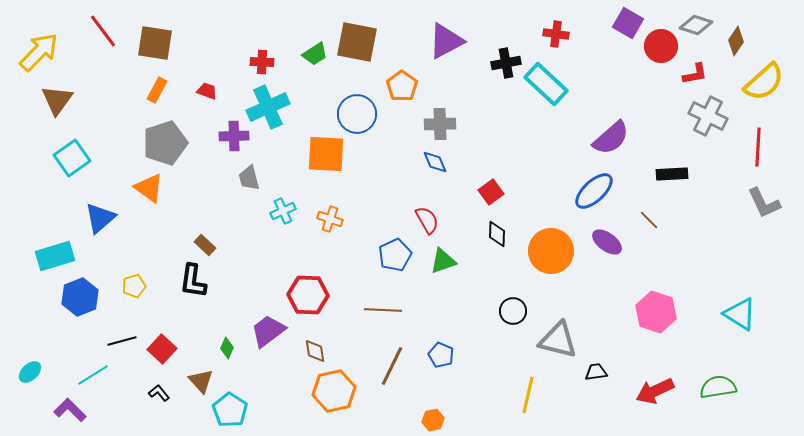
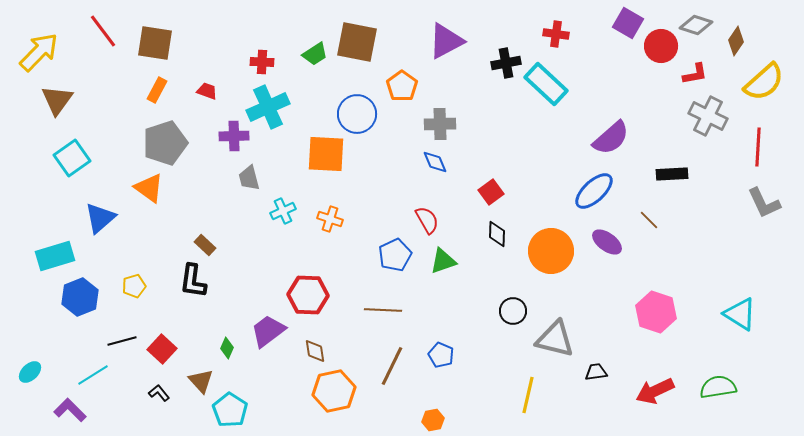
gray triangle at (558, 340): moved 3 px left, 1 px up
